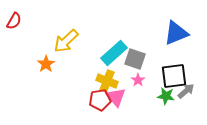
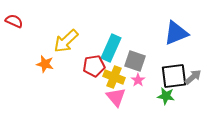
red semicircle: rotated 96 degrees counterclockwise
cyan rectangle: moved 3 px left, 5 px up; rotated 24 degrees counterclockwise
gray square: moved 2 px down
orange star: moved 1 px left; rotated 24 degrees counterclockwise
yellow cross: moved 7 px right, 4 px up
gray arrow: moved 7 px right, 14 px up
red pentagon: moved 6 px left, 34 px up
